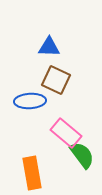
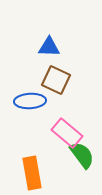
pink rectangle: moved 1 px right
